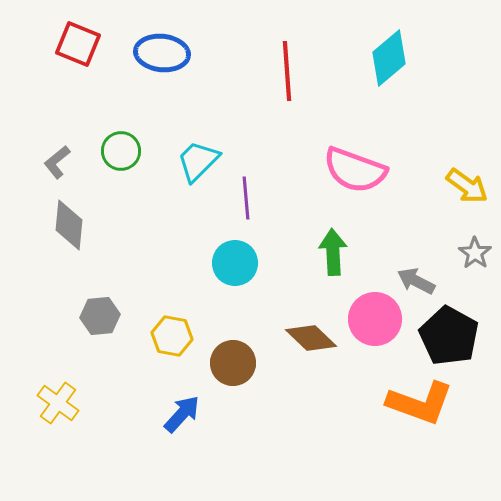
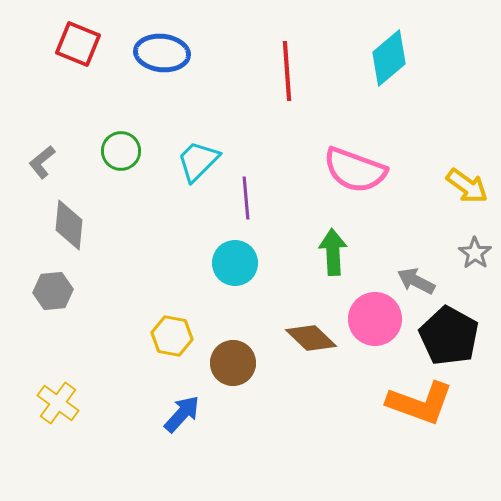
gray L-shape: moved 15 px left
gray hexagon: moved 47 px left, 25 px up
